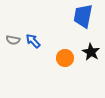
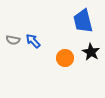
blue trapezoid: moved 5 px down; rotated 25 degrees counterclockwise
